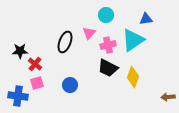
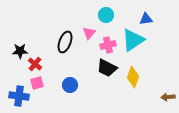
black trapezoid: moved 1 px left
blue cross: moved 1 px right
